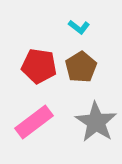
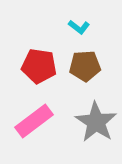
brown pentagon: moved 4 px right, 1 px up; rotated 28 degrees clockwise
pink rectangle: moved 1 px up
